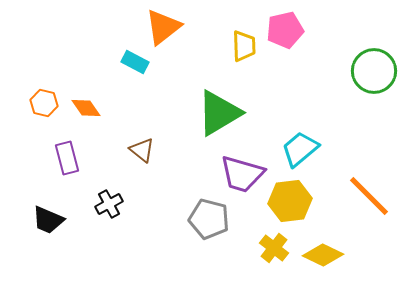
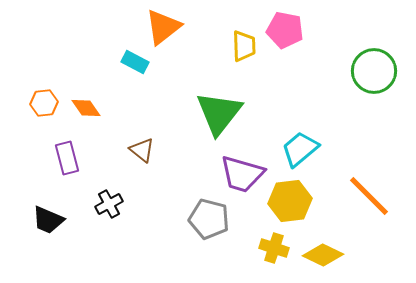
pink pentagon: rotated 24 degrees clockwise
orange hexagon: rotated 20 degrees counterclockwise
green triangle: rotated 21 degrees counterclockwise
yellow cross: rotated 20 degrees counterclockwise
